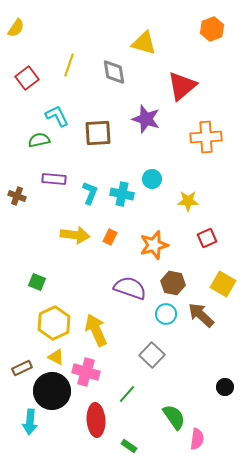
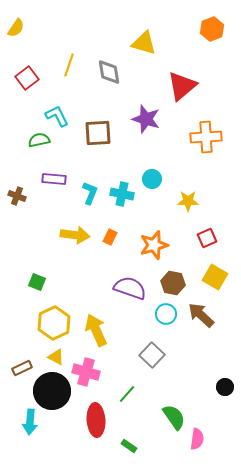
gray diamond at (114, 72): moved 5 px left
yellow square at (223, 284): moved 8 px left, 7 px up
